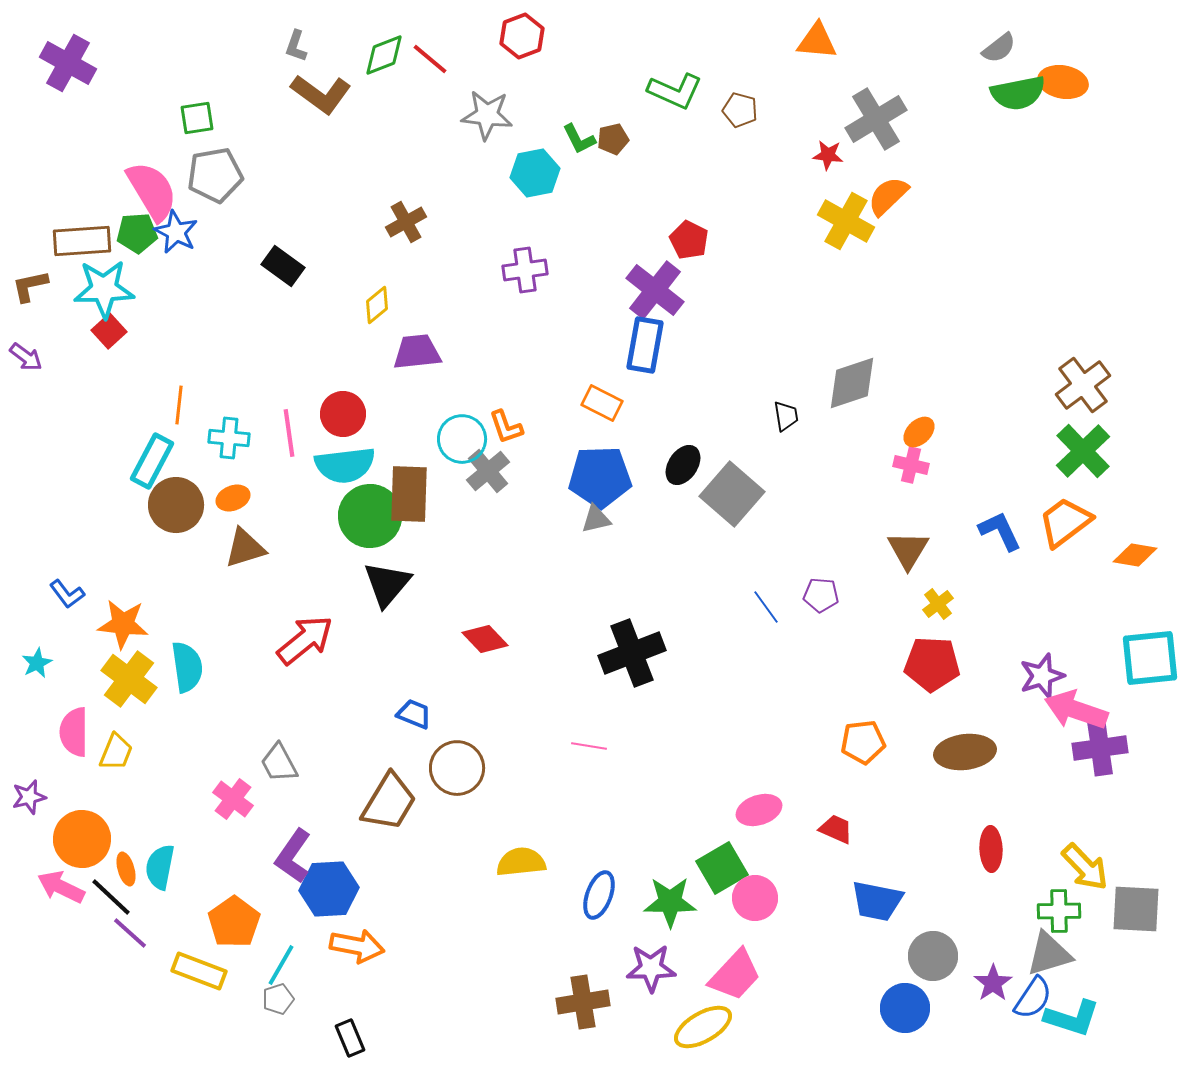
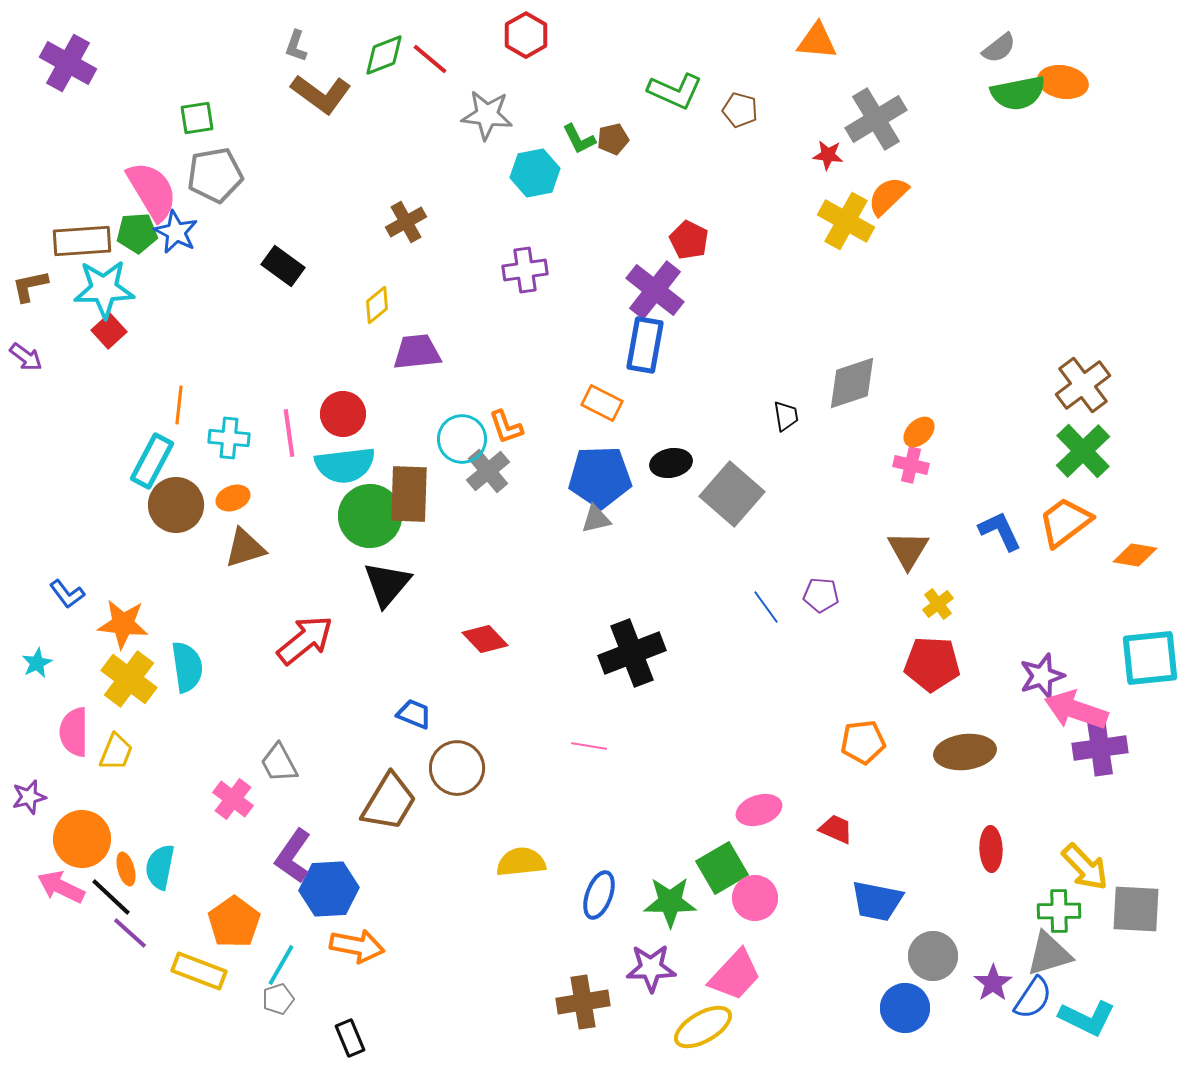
red hexagon at (522, 36): moved 4 px right, 1 px up; rotated 9 degrees counterclockwise
black ellipse at (683, 465): moved 12 px left, 2 px up; rotated 45 degrees clockwise
cyan L-shape at (1072, 1018): moved 15 px right; rotated 8 degrees clockwise
